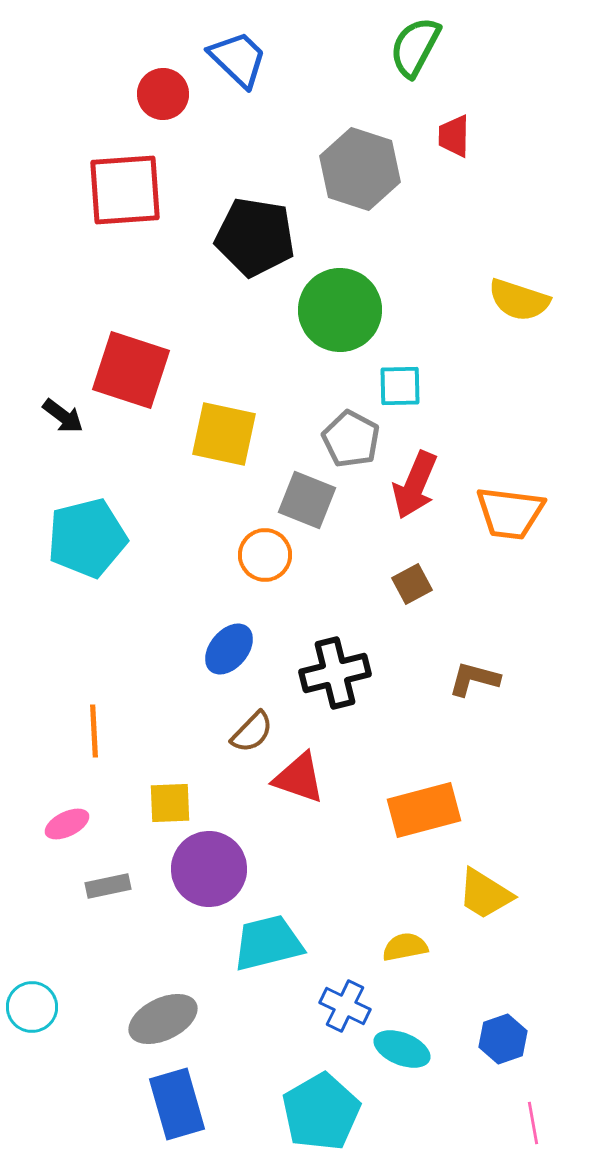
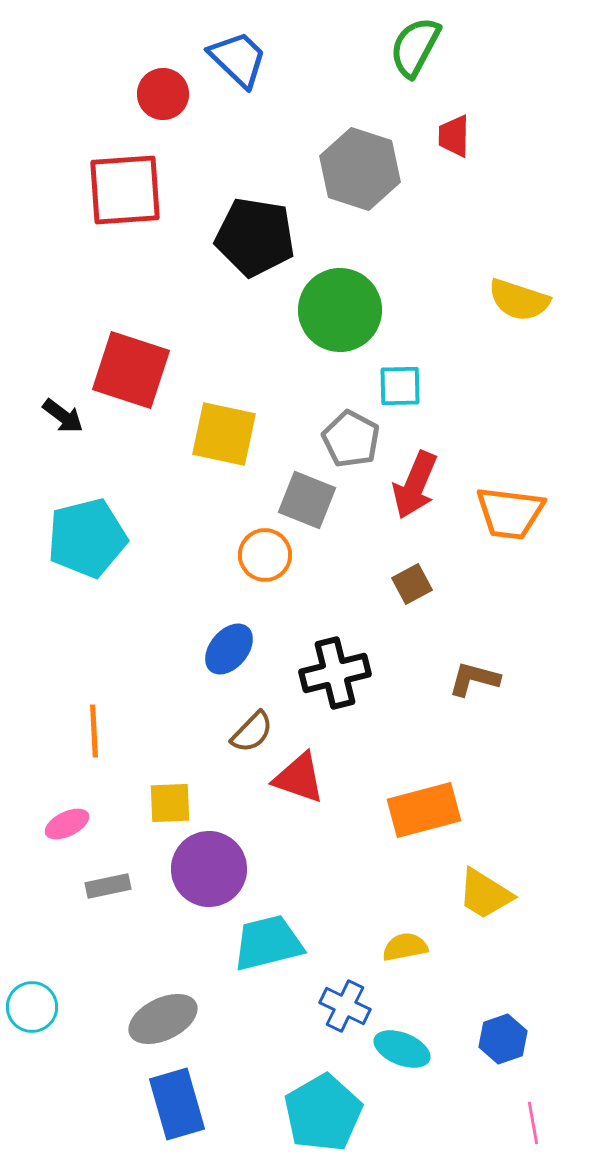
cyan pentagon at (321, 1112): moved 2 px right, 1 px down
